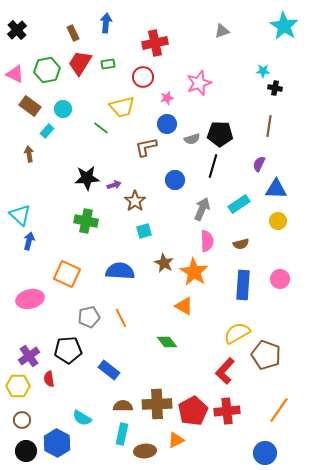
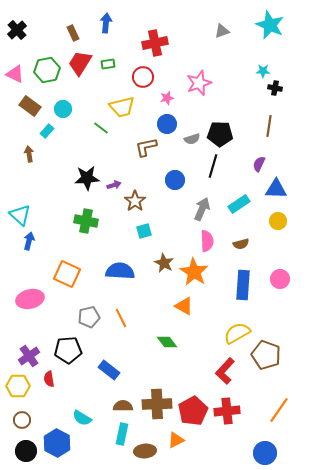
cyan star at (284, 26): moved 14 px left, 1 px up; rotated 8 degrees counterclockwise
